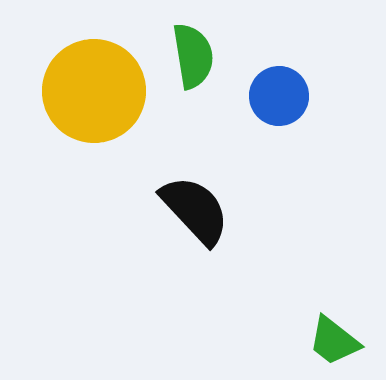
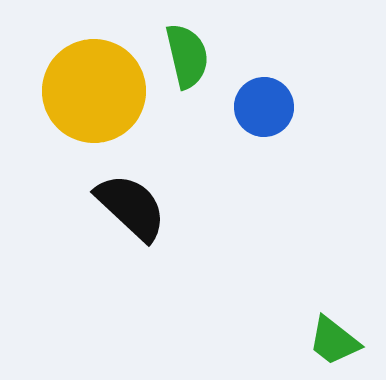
green semicircle: moved 6 px left; rotated 4 degrees counterclockwise
blue circle: moved 15 px left, 11 px down
black semicircle: moved 64 px left, 3 px up; rotated 4 degrees counterclockwise
